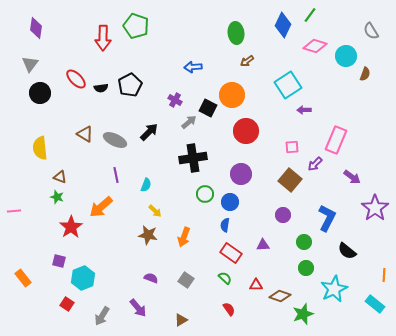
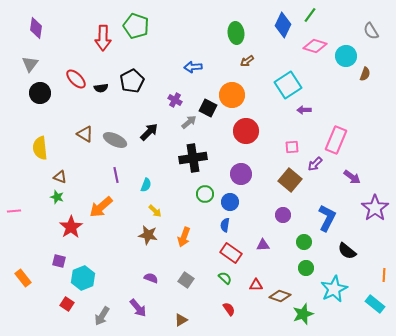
black pentagon at (130, 85): moved 2 px right, 4 px up
